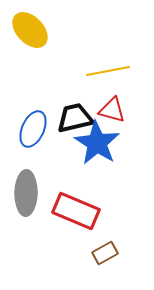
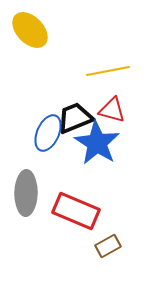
black trapezoid: rotated 9 degrees counterclockwise
blue ellipse: moved 15 px right, 4 px down
brown rectangle: moved 3 px right, 7 px up
